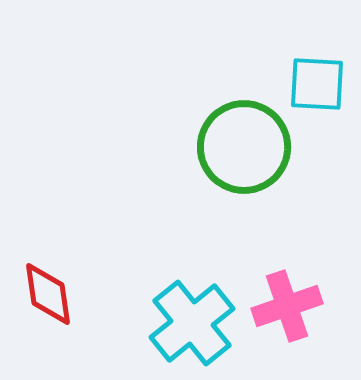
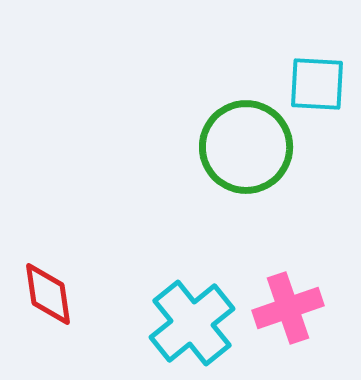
green circle: moved 2 px right
pink cross: moved 1 px right, 2 px down
